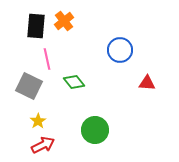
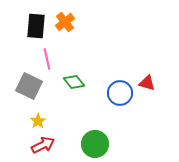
orange cross: moved 1 px right, 1 px down
blue circle: moved 43 px down
red triangle: rotated 12 degrees clockwise
green circle: moved 14 px down
